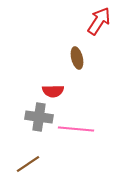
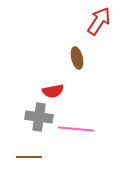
red semicircle: rotated 10 degrees counterclockwise
brown line: moved 1 px right, 7 px up; rotated 35 degrees clockwise
